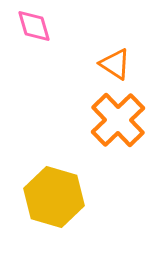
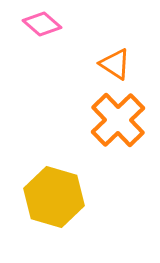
pink diamond: moved 8 px right, 2 px up; rotated 33 degrees counterclockwise
